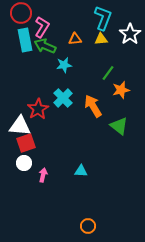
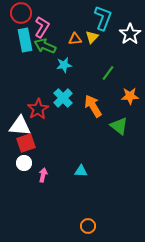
yellow triangle: moved 9 px left, 2 px up; rotated 40 degrees counterclockwise
orange star: moved 9 px right, 6 px down; rotated 12 degrees clockwise
